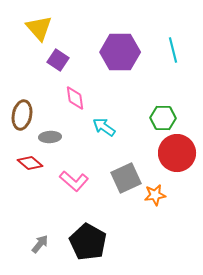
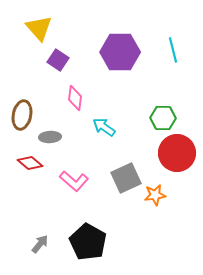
pink diamond: rotated 15 degrees clockwise
